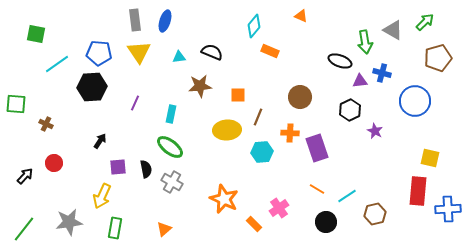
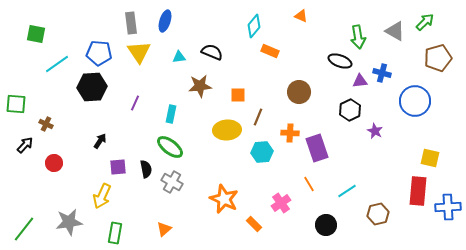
gray rectangle at (135, 20): moved 4 px left, 3 px down
gray triangle at (393, 30): moved 2 px right, 1 px down
green arrow at (365, 42): moved 7 px left, 5 px up
brown circle at (300, 97): moved 1 px left, 5 px up
black arrow at (25, 176): moved 31 px up
orange line at (317, 189): moved 8 px left, 5 px up; rotated 28 degrees clockwise
cyan line at (347, 196): moved 5 px up
pink cross at (279, 208): moved 2 px right, 5 px up
blue cross at (448, 209): moved 2 px up
brown hexagon at (375, 214): moved 3 px right
black circle at (326, 222): moved 3 px down
green rectangle at (115, 228): moved 5 px down
